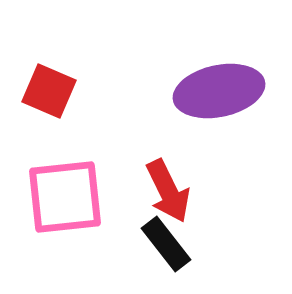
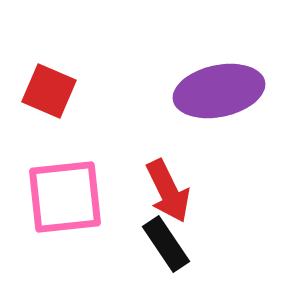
black rectangle: rotated 4 degrees clockwise
